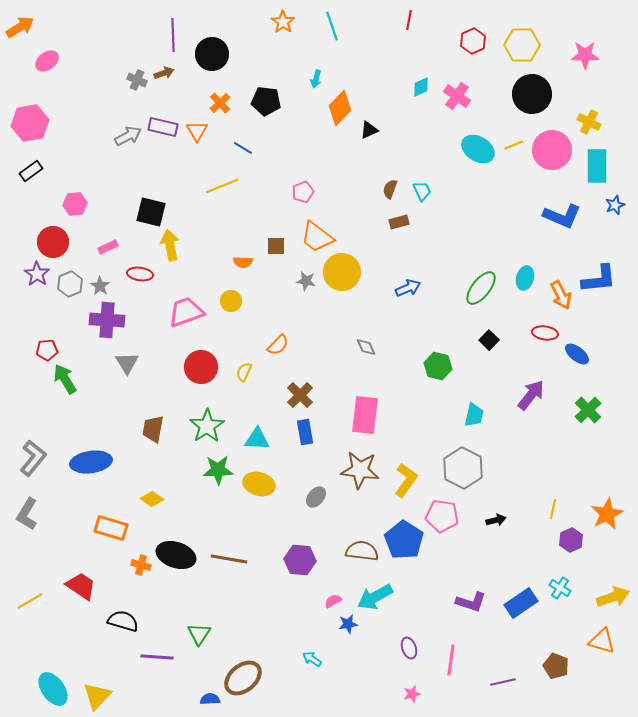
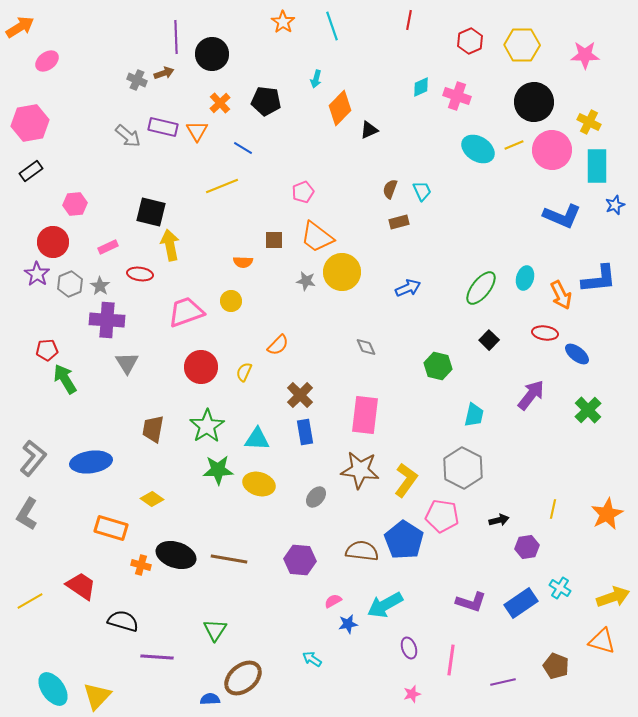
purple line at (173, 35): moved 3 px right, 2 px down
red hexagon at (473, 41): moved 3 px left
black circle at (532, 94): moved 2 px right, 8 px down
pink cross at (457, 96): rotated 16 degrees counterclockwise
gray arrow at (128, 136): rotated 68 degrees clockwise
brown square at (276, 246): moved 2 px left, 6 px up
black arrow at (496, 520): moved 3 px right
purple hexagon at (571, 540): moved 44 px left, 7 px down; rotated 15 degrees clockwise
cyan arrow at (375, 597): moved 10 px right, 8 px down
green triangle at (199, 634): moved 16 px right, 4 px up
